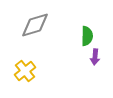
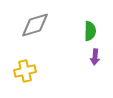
green semicircle: moved 3 px right, 5 px up
yellow cross: rotated 25 degrees clockwise
